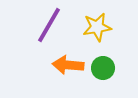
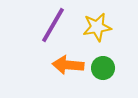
purple line: moved 4 px right
